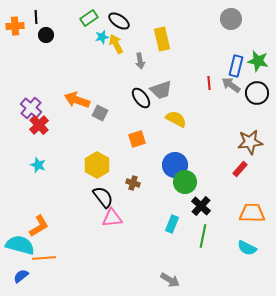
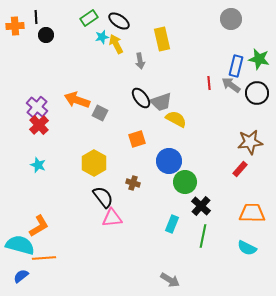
green star at (258, 61): moved 1 px right, 2 px up
gray trapezoid at (161, 90): moved 12 px down
purple cross at (31, 108): moved 6 px right, 1 px up
yellow hexagon at (97, 165): moved 3 px left, 2 px up
blue circle at (175, 165): moved 6 px left, 4 px up
